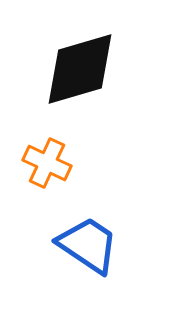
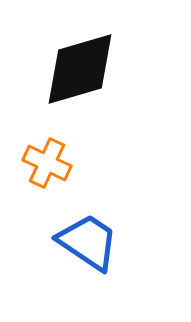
blue trapezoid: moved 3 px up
